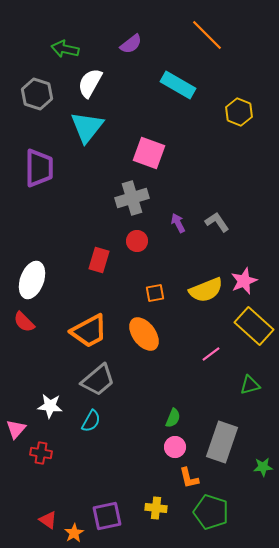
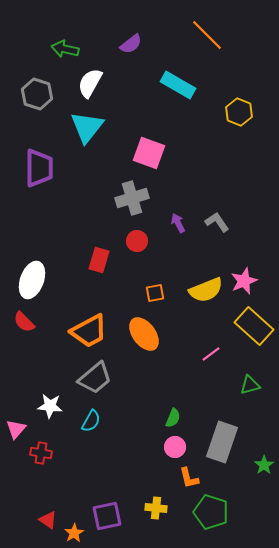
gray trapezoid: moved 3 px left, 2 px up
green star: moved 1 px right, 2 px up; rotated 30 degrees counterclockwise
